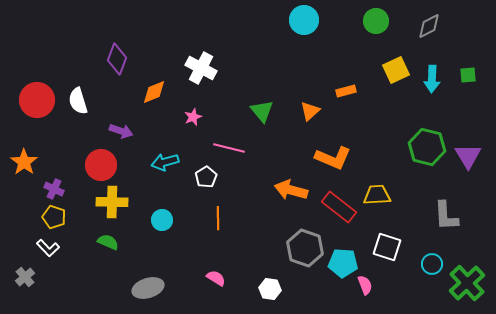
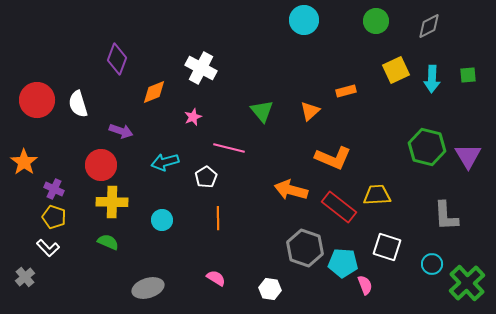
white semicircle at (78, 101): moved 3 px down
